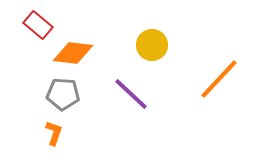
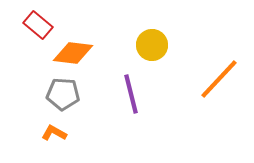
purple line: rotated 33 degrees clockwise
orange L-shape: rotated 80 degrees counterclockwise
